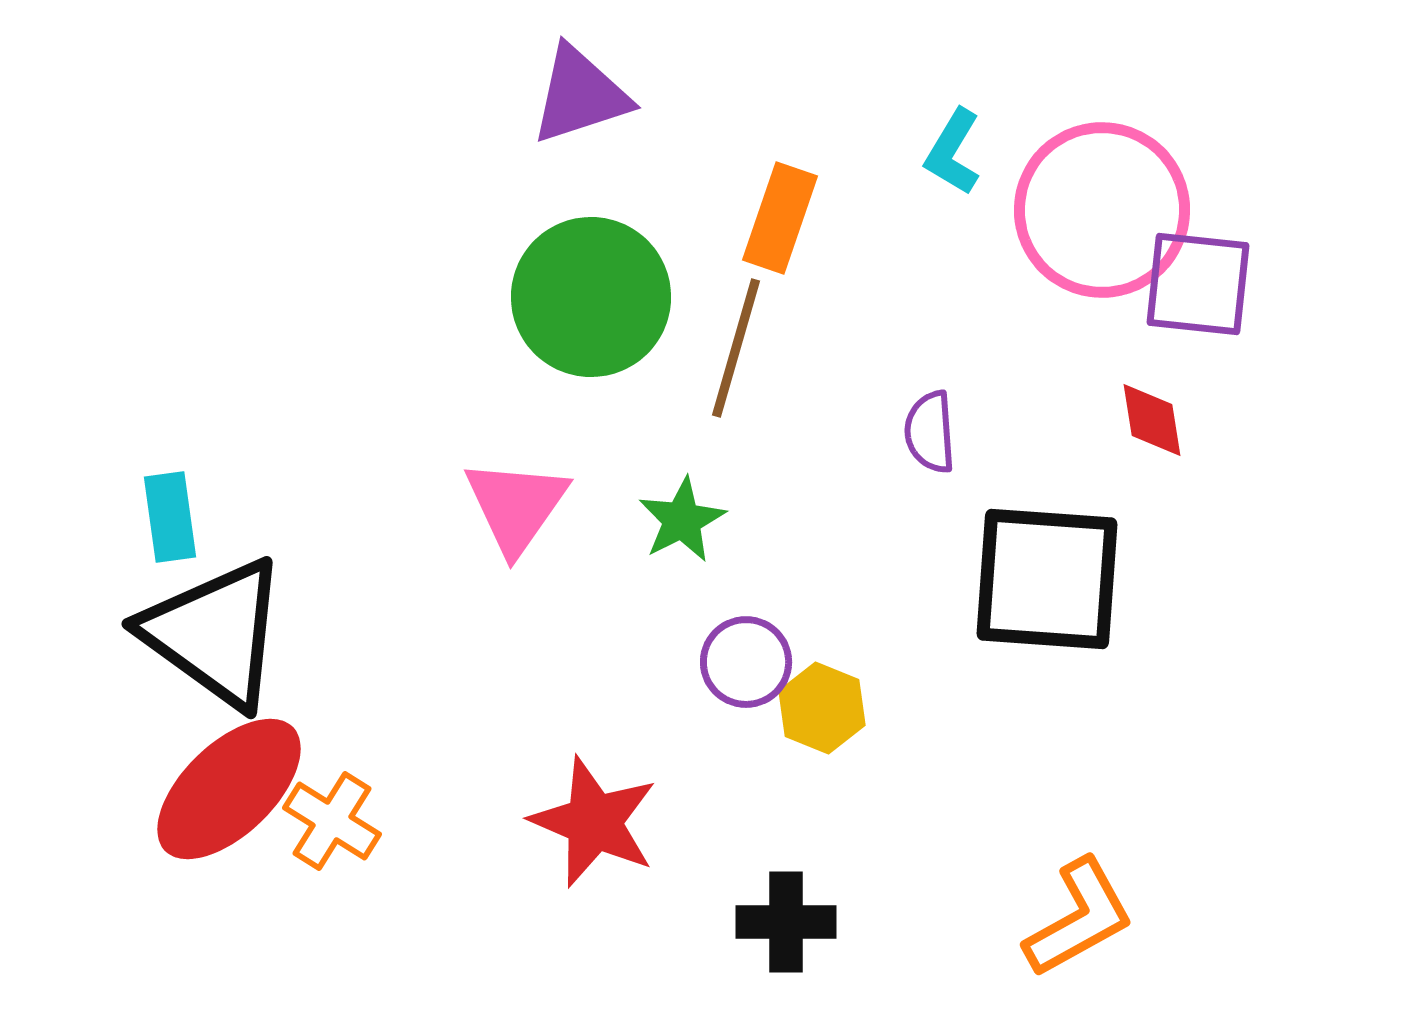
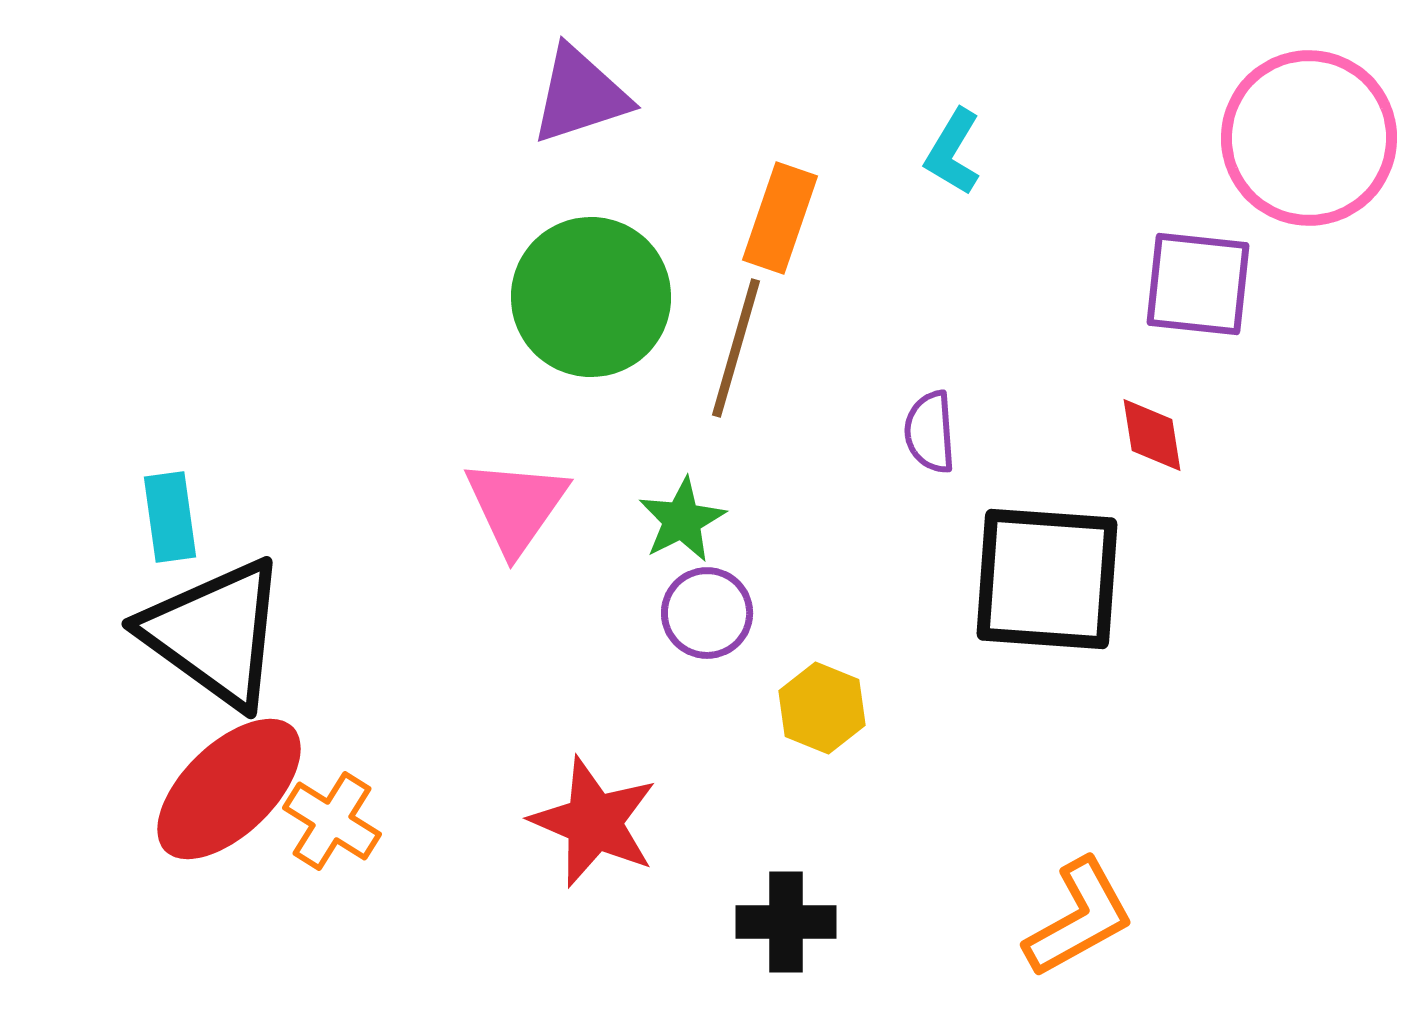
pink circle: moved 207 px right, 72 px up
red diamond: moved 15 px down
purple circle: moved 39 px left, 49 px up
